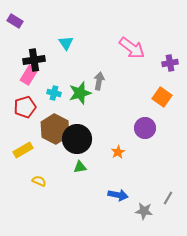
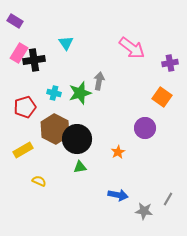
pink rectangle: moved 10 px left, 22 px up
gray line: moved 1 px down
